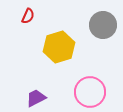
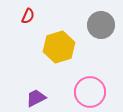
gray circle: moved 2 px left
